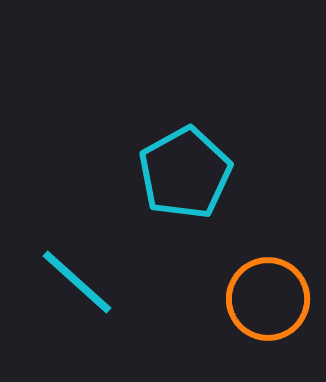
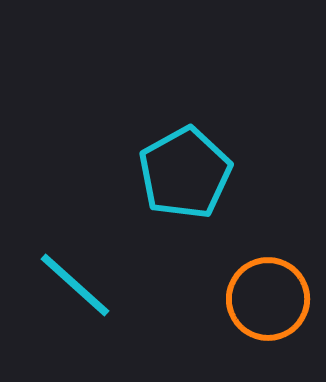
cyan line: moved 2 px left, 3 px down
